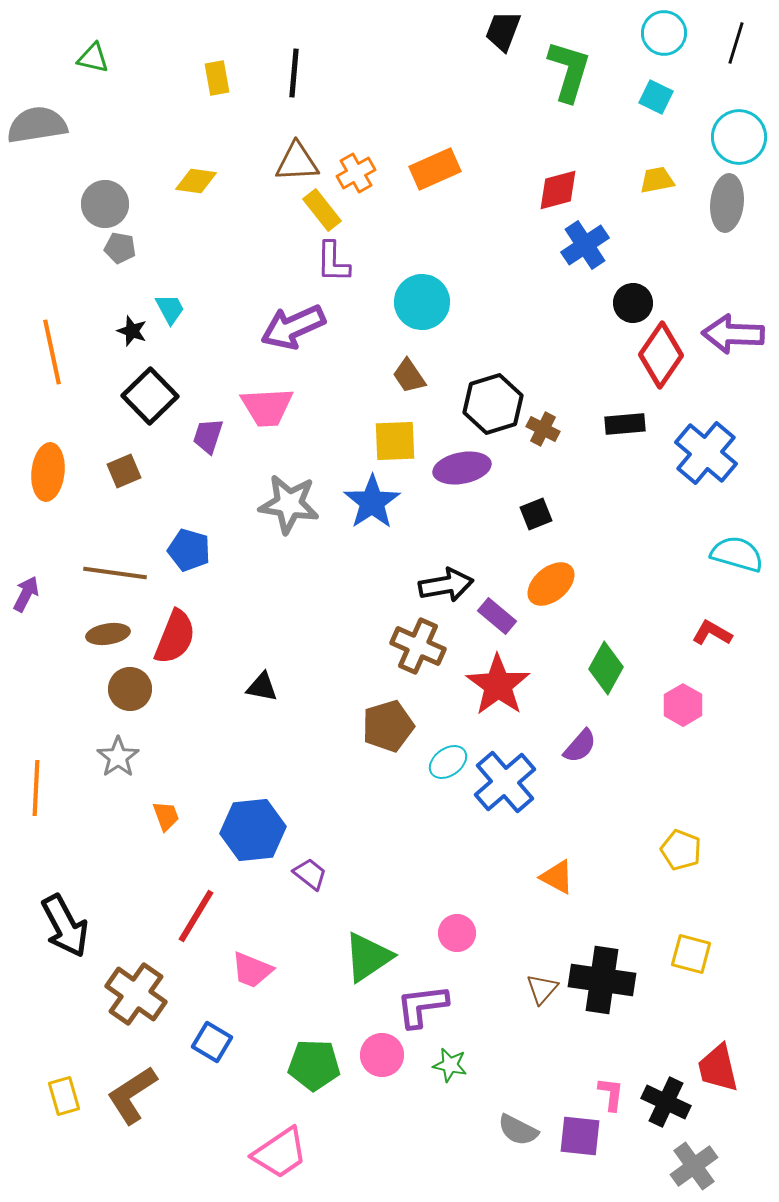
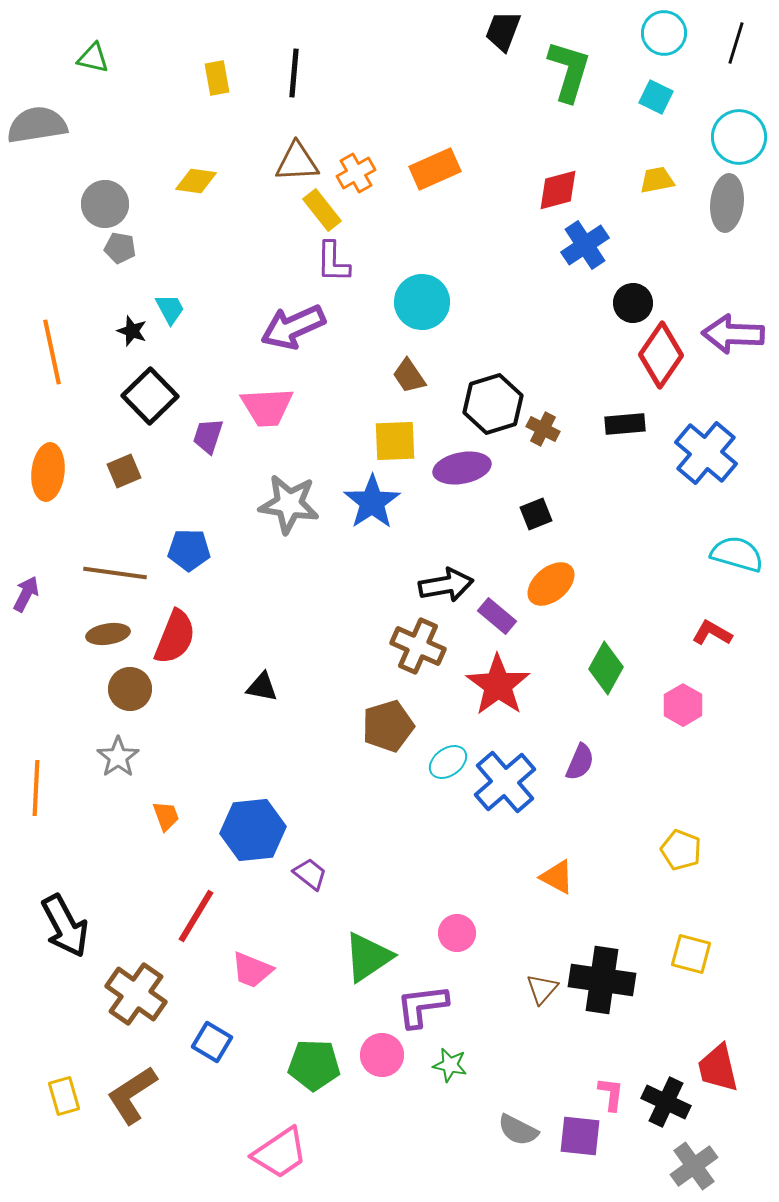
blue pentagon at (189, 550): rotated 15 degrees counterclockwise
purple semicircle at (580, 746): moved 16 px down; rotated 18 degrees counterclockwise
